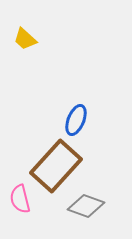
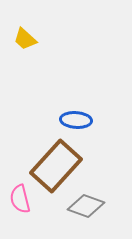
blue ellipse: rotated 72 degrees clockwise
